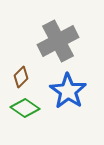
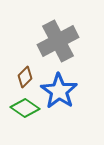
brown diamond: moved 4 px right
blue star: moved 9 px left
